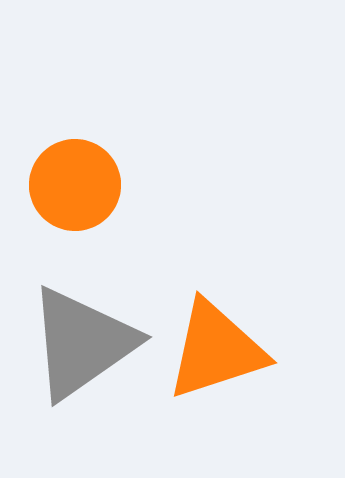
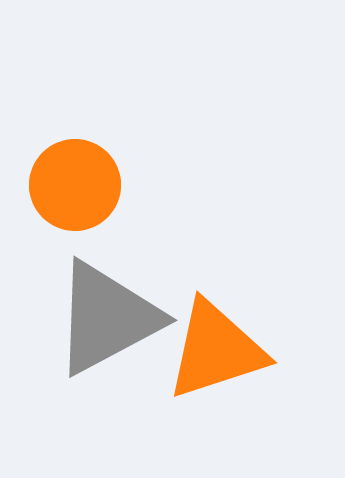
gray triangle: moved 25 px right, 25 px up; rotated 7 degrees clockwise
